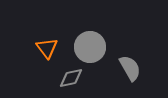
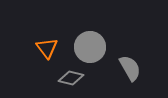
gray diamond: rotated 25 degrees clockwise
